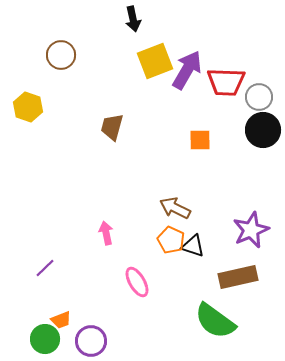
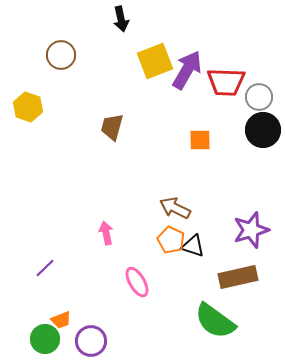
black arrow: moved 12 px left
purple star: rotated 6 degrees clockwise
